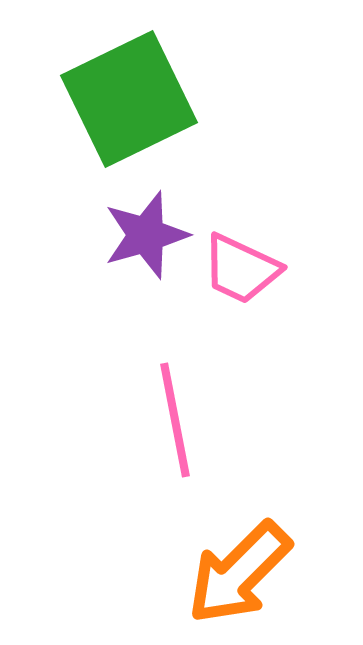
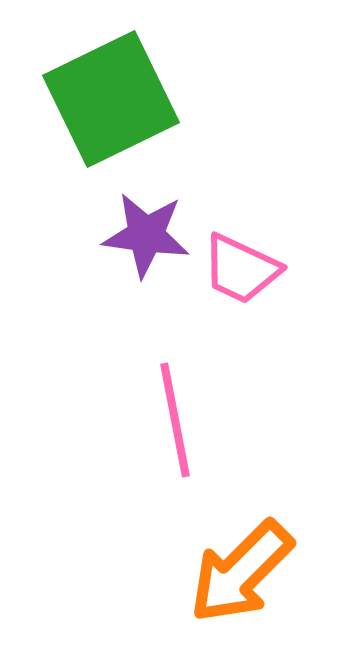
green square: moved 18 px left
purple star: rotated 24 degrees clockwise
orange arrow: moved 2 px right, 1 px up
